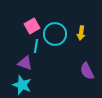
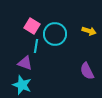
pink square: rotated 28 degrees counterclockwise
yellow arrow: moved 8 px right, 2 px up; rotated 80 degrees counterclockwise
